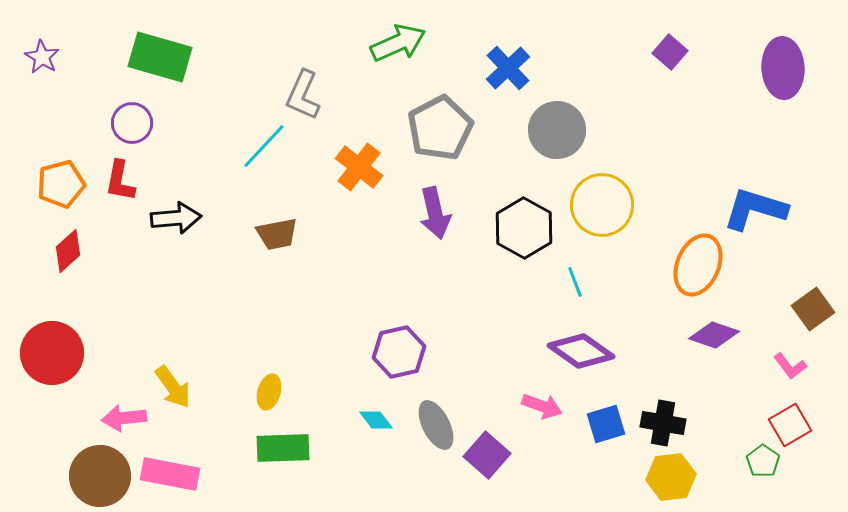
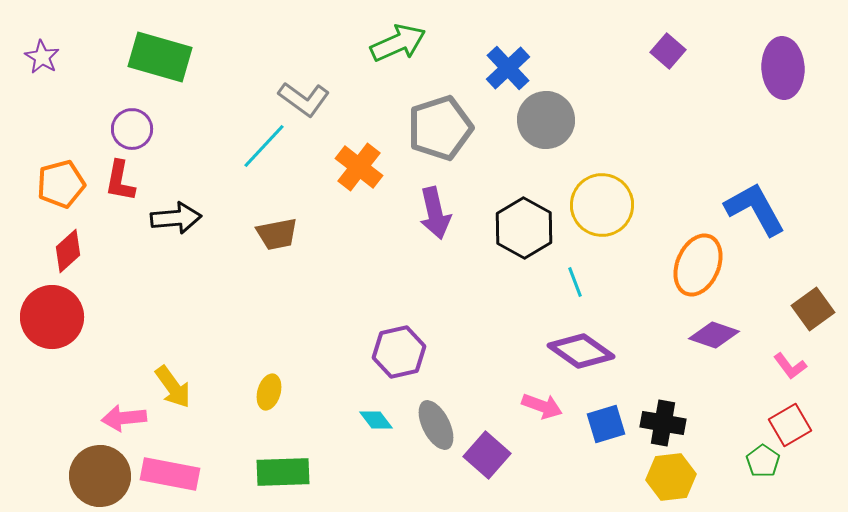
purple square at (670, 52): moved 2 px left, 1 px up
gray L-shape at (303, 95): moved 1 px right, 4 px down; rotated 78 degrees counterclockwise
purple circle at (132, 123): moved 6 px down
gray pentagon at (440, 128): rotated 10 degrees clockwise
gray circle at (557, 130): moved 11 px left, 10 px up
blue L-shape at (755, 209): rotated 44 degrees clockwise
red circle at (52, 353): moved 36 px up
green rectangle at (283, 448): moved 24 px down
